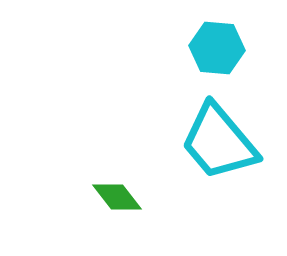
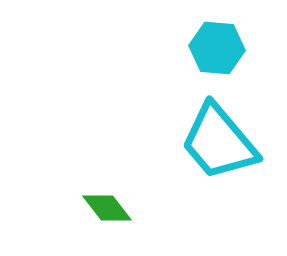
green diamond: moved 10 px left, 11 px down
